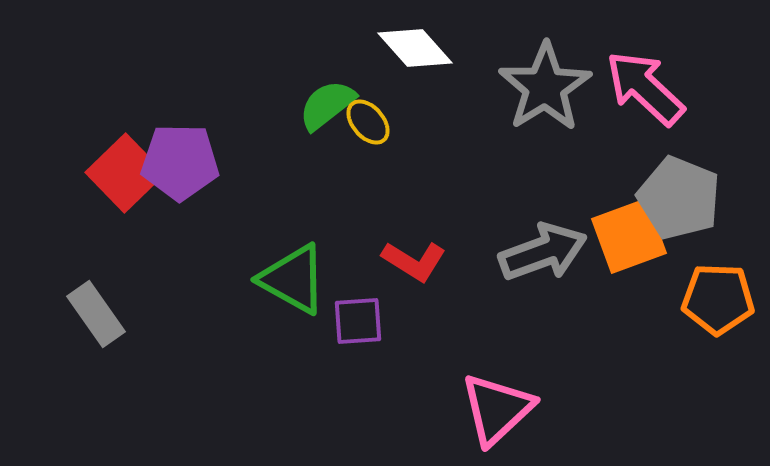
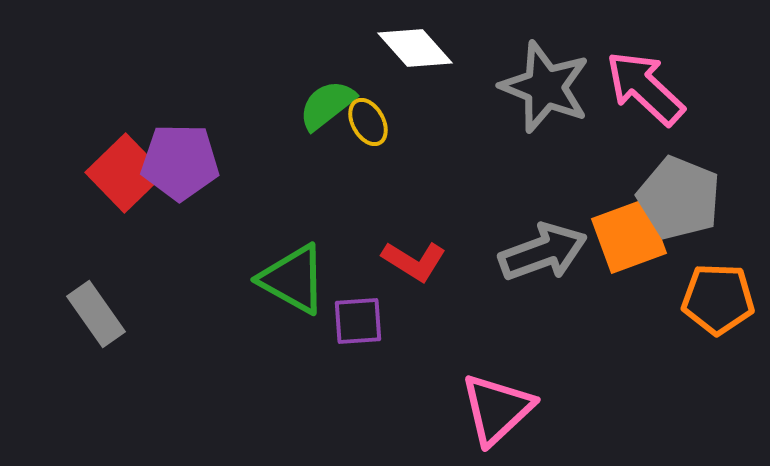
gray star: rotated 18 degrees counterclockwise
yellow ellipse: rotated 12 degrees clockwise
